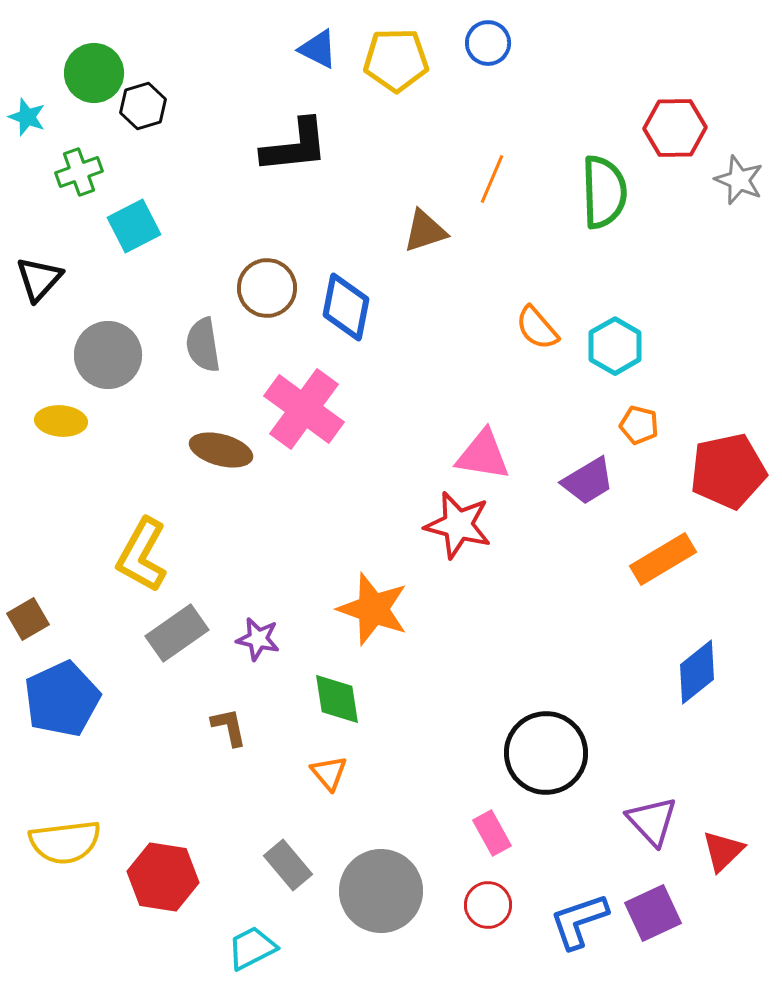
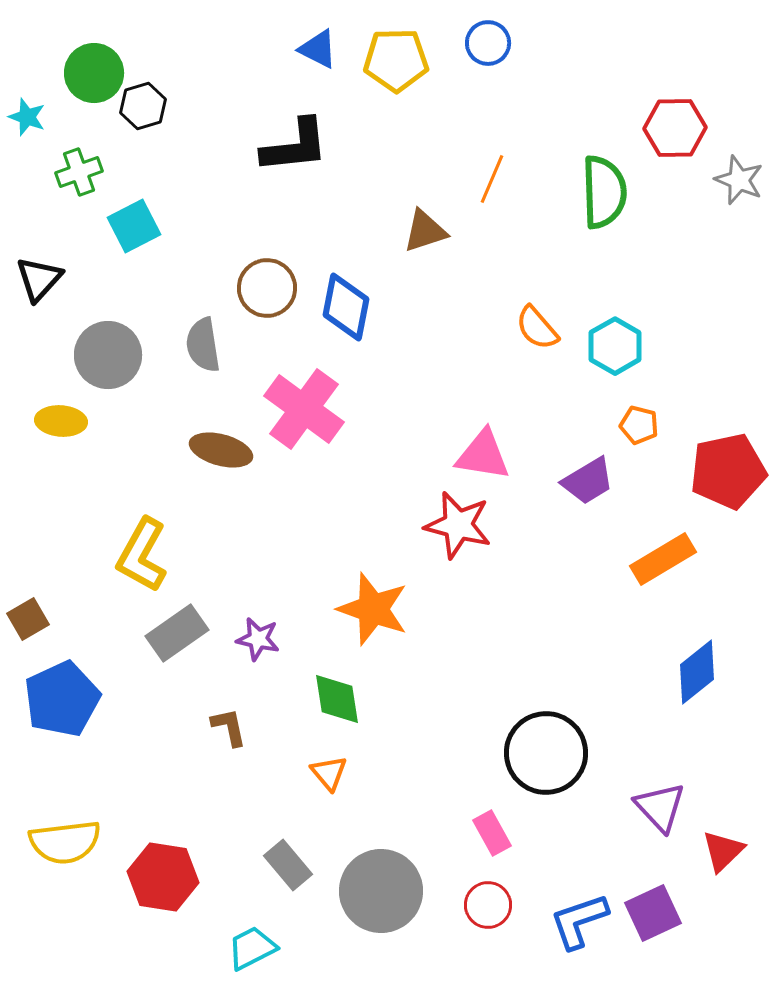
purple triangle at (652, 821): moved 8 px right, 14 px up
